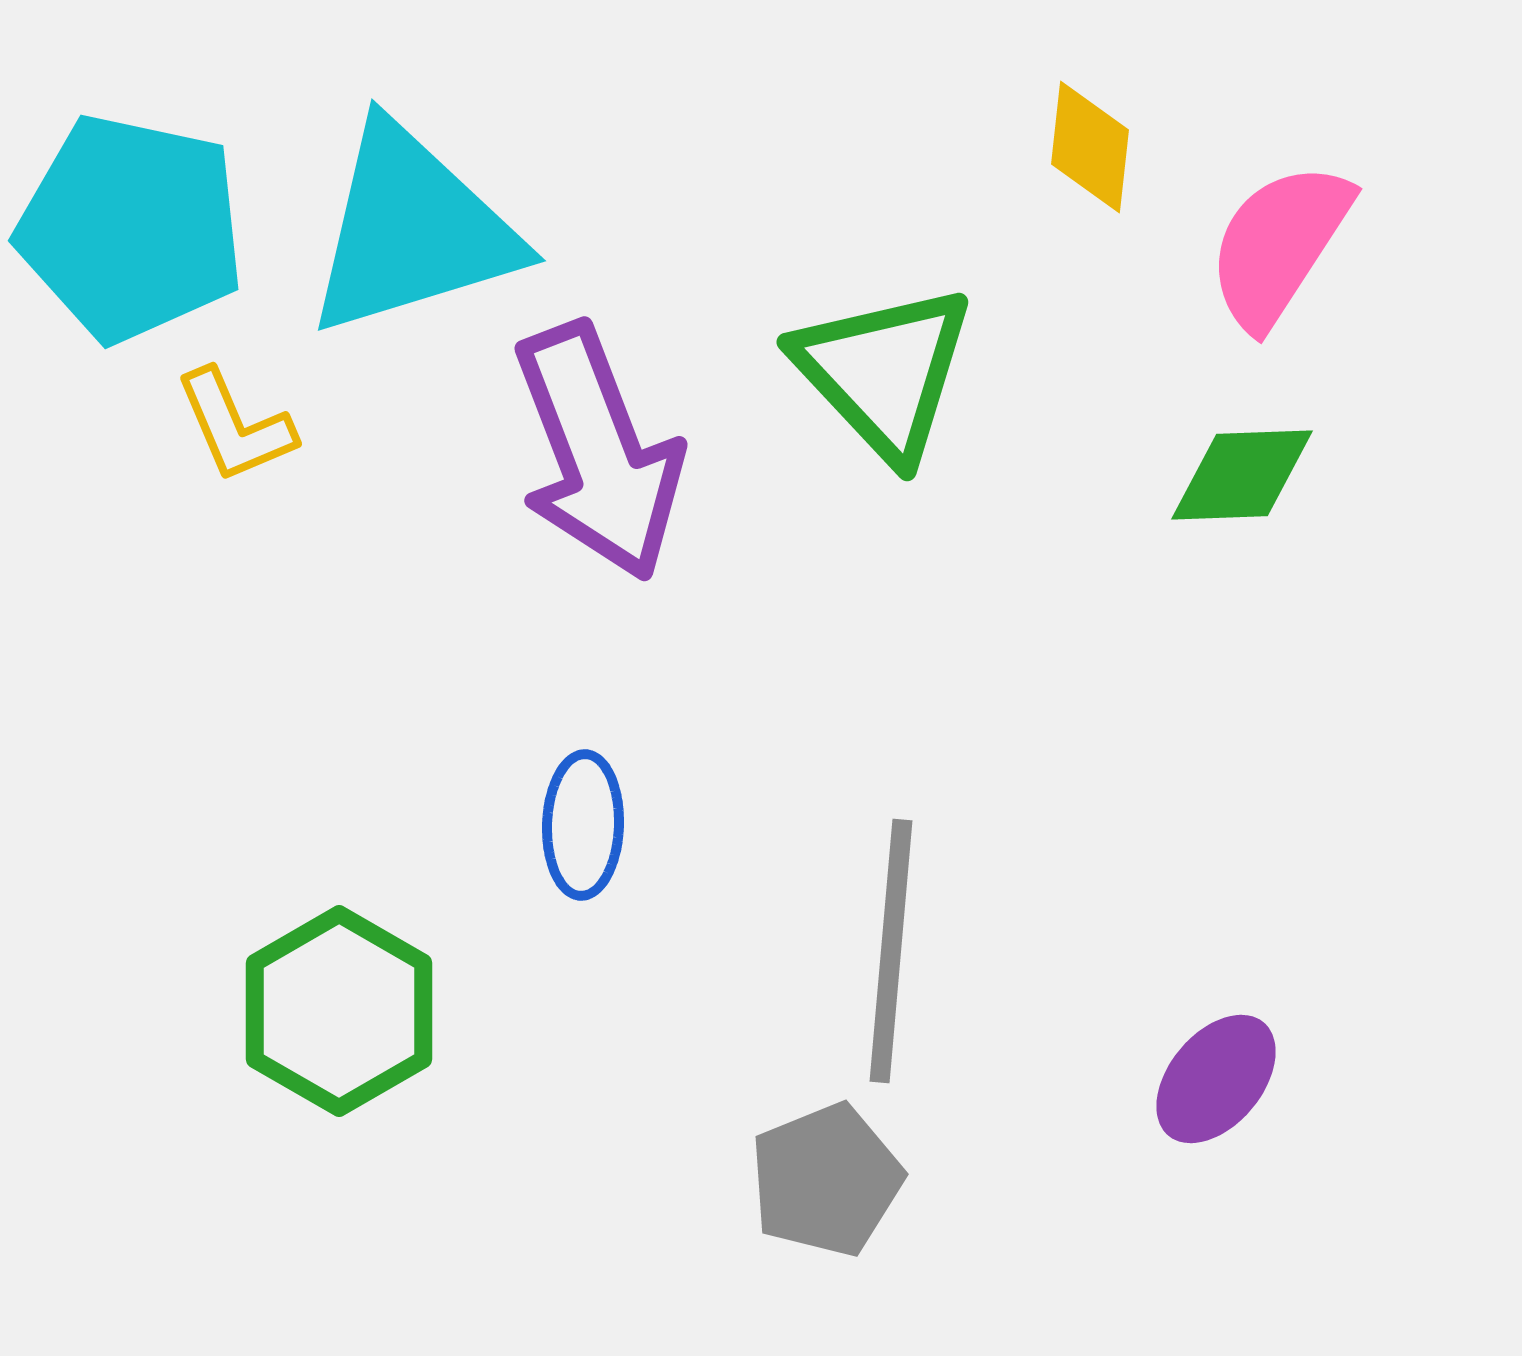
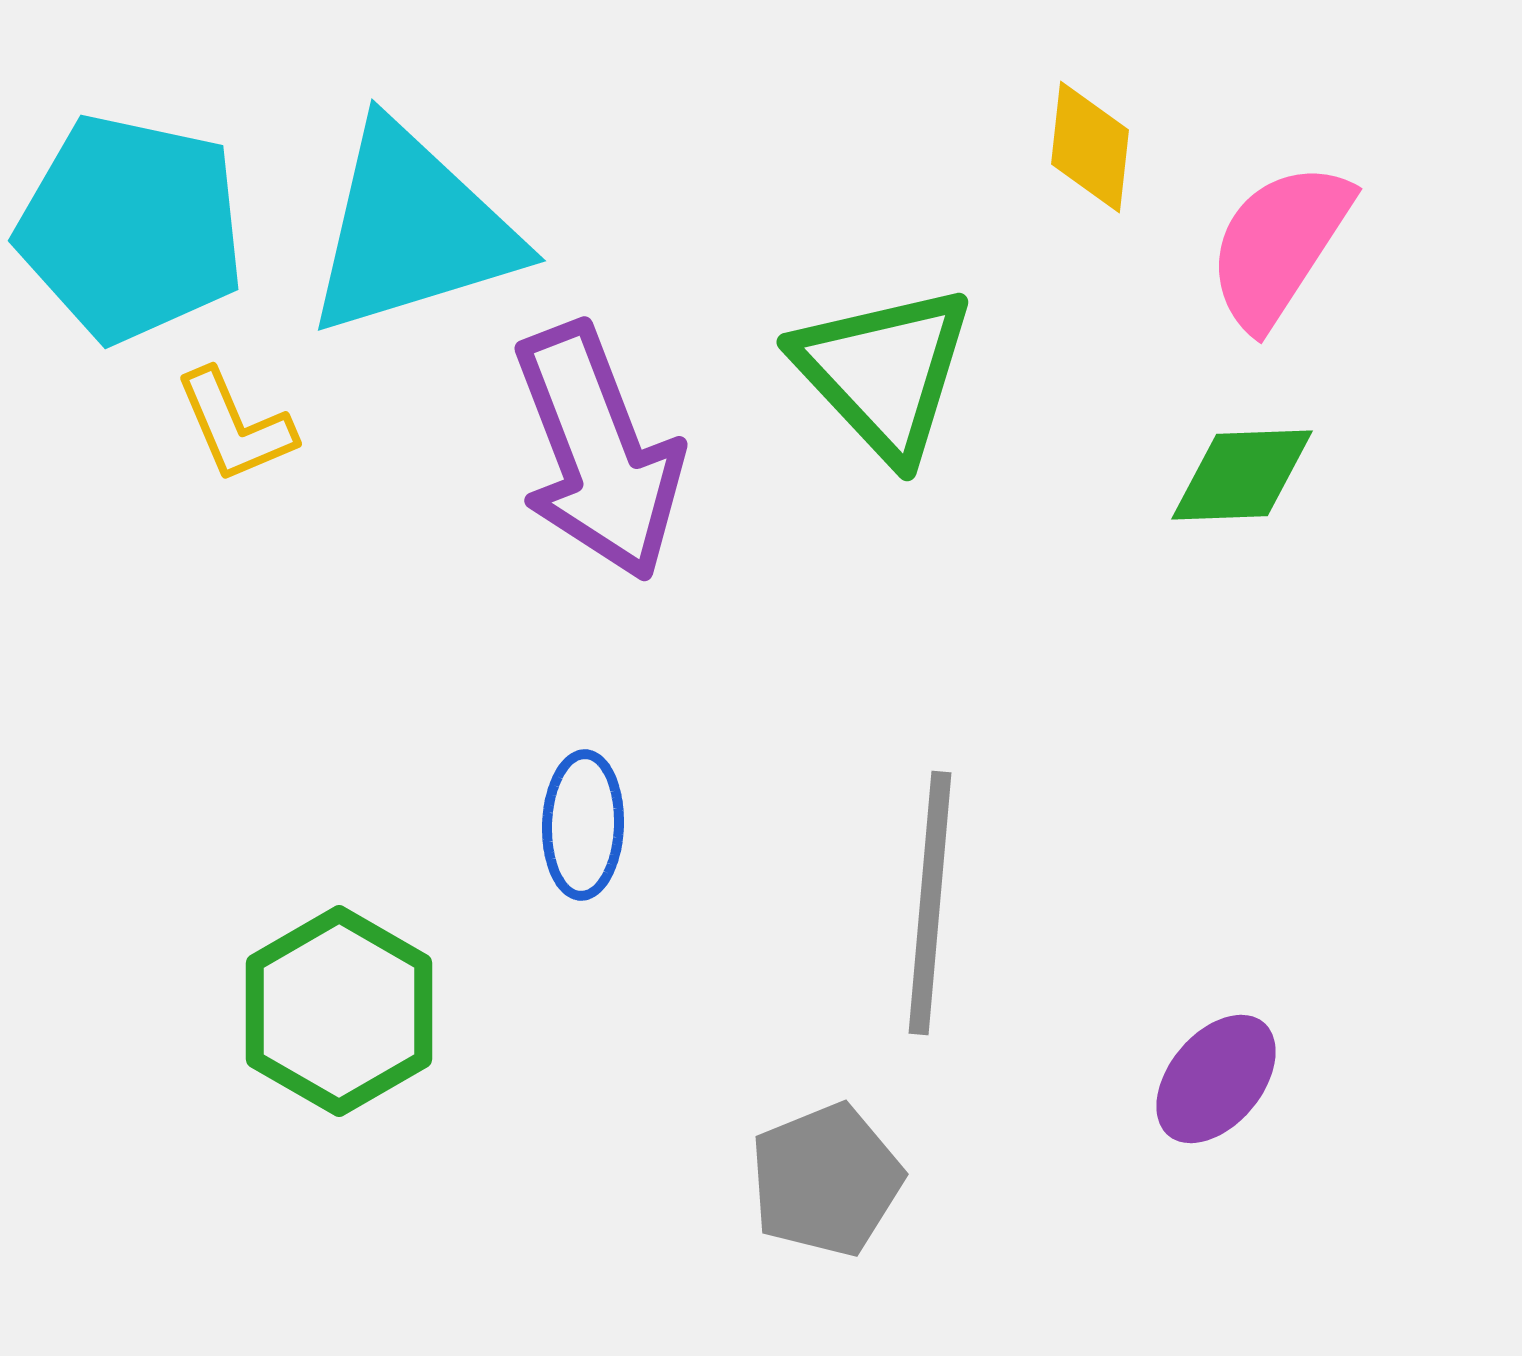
gray line: moved 39 px right, 48 px up
